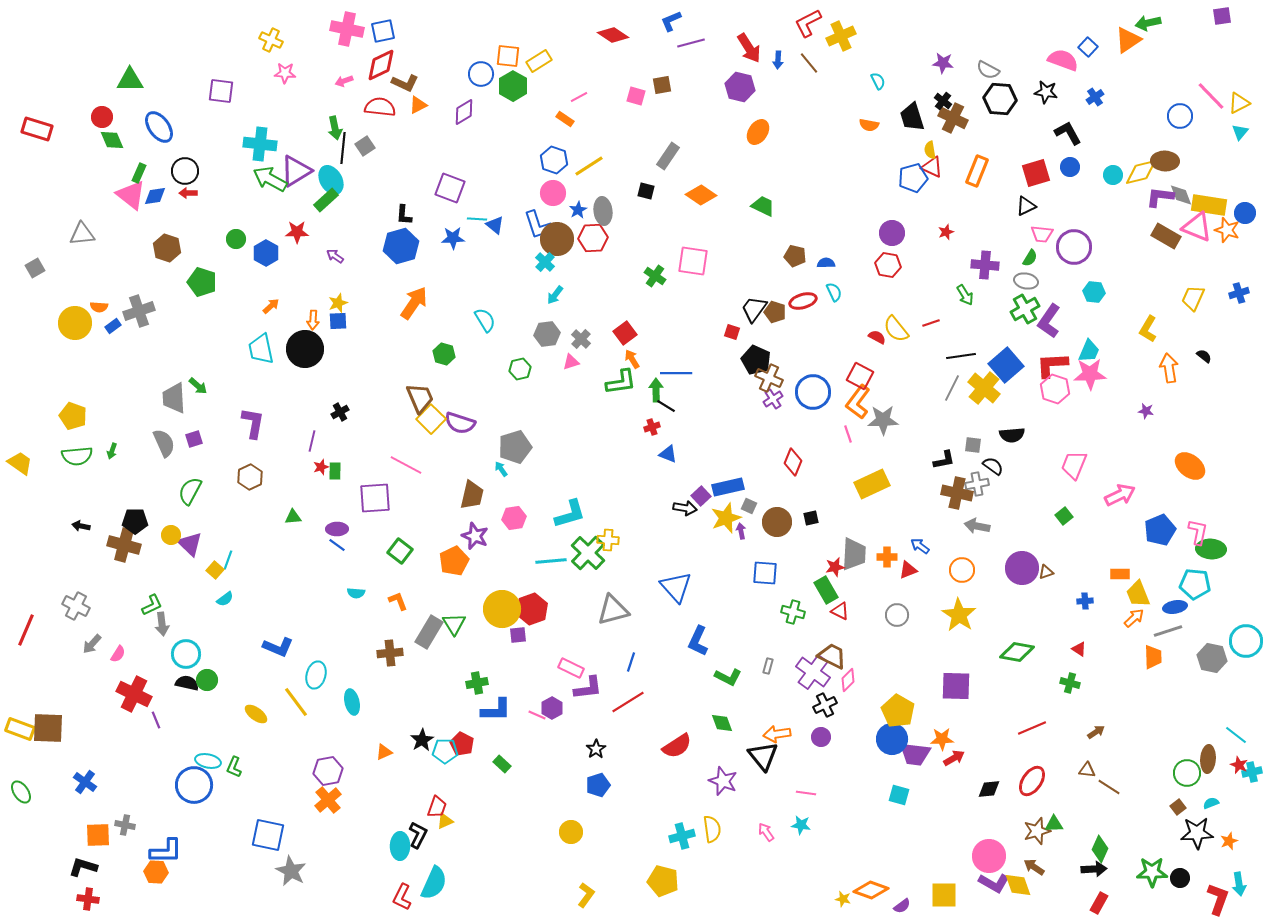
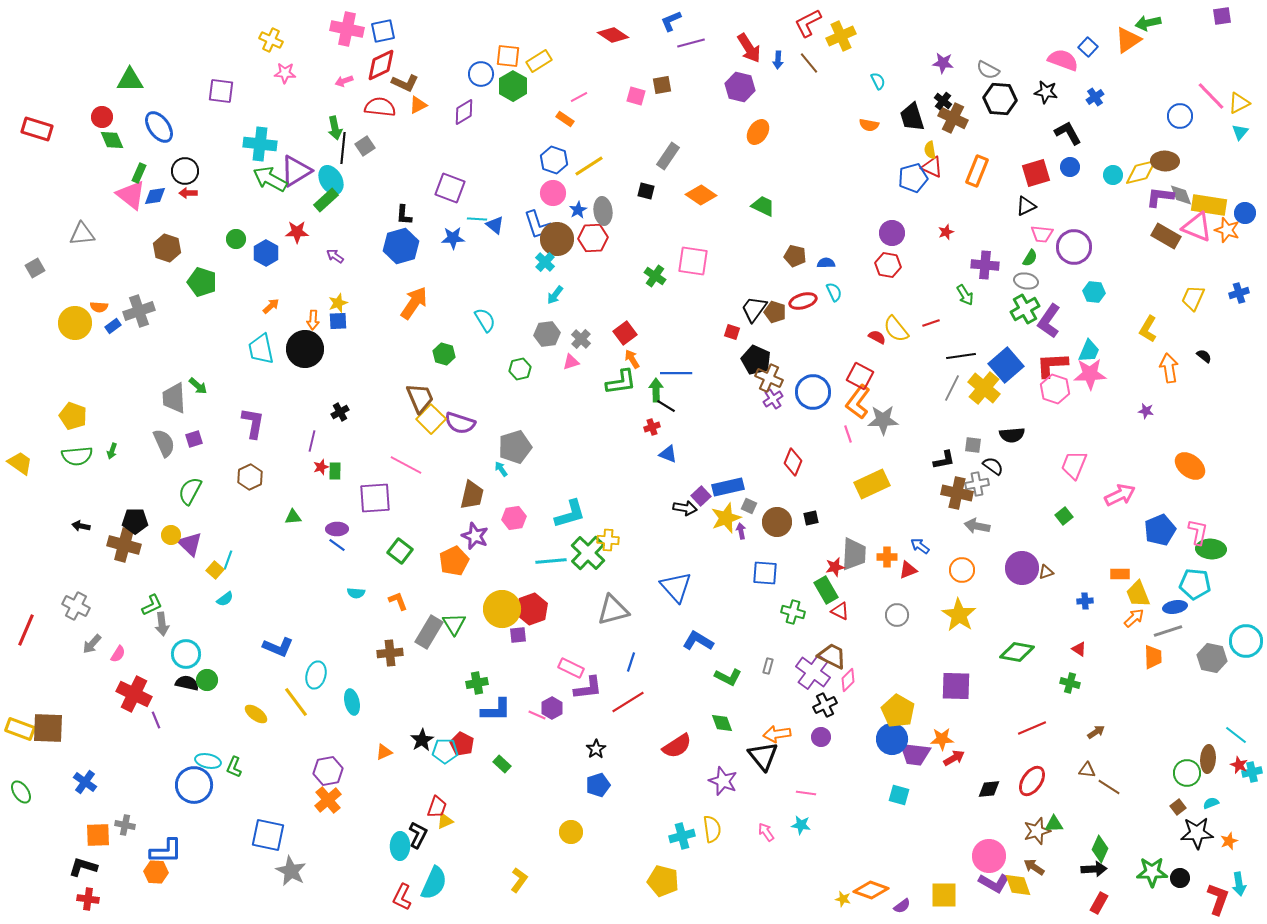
blue L-shape at (698, 641): rotated 96 degrees clockwise
yellow L-shape at (586, 895): moved 67 px left, 15 px up
